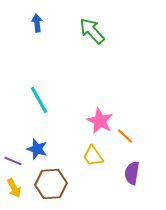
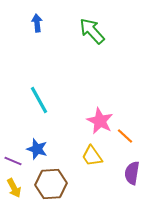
yellow trapezoid: moved 1 px left
